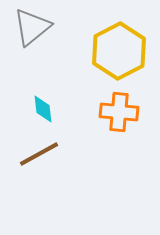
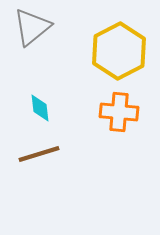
cyan diamond: moved 3 px left, 1 px up
brown line: rotated 12 degrees clockwise
